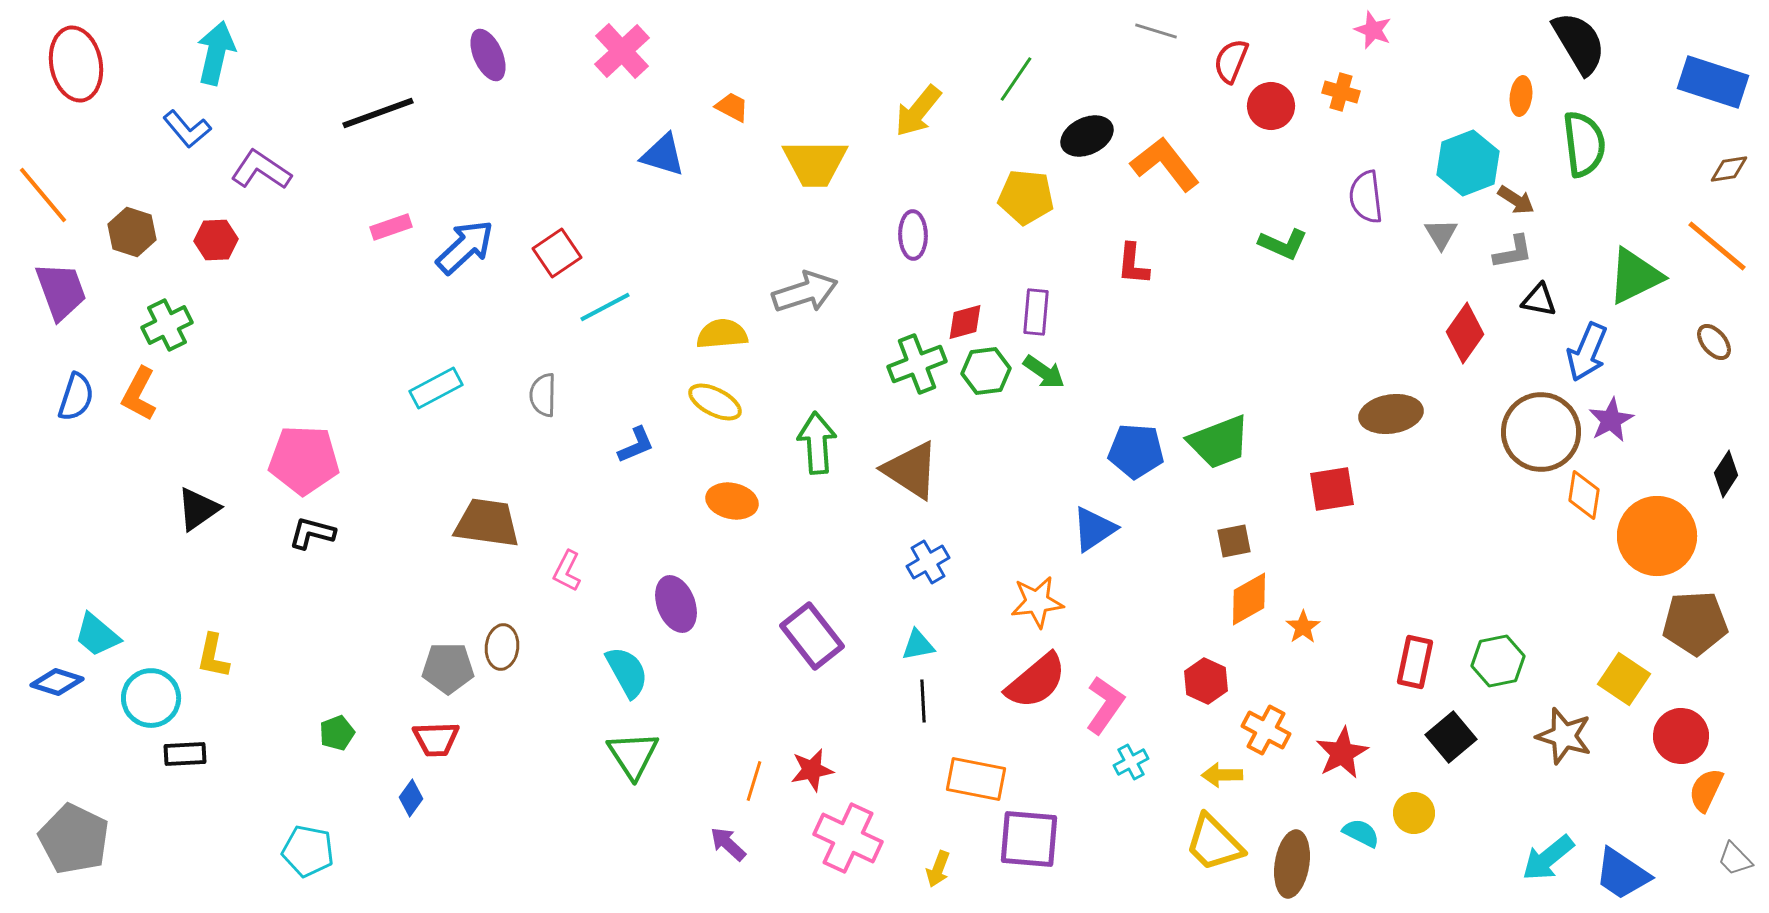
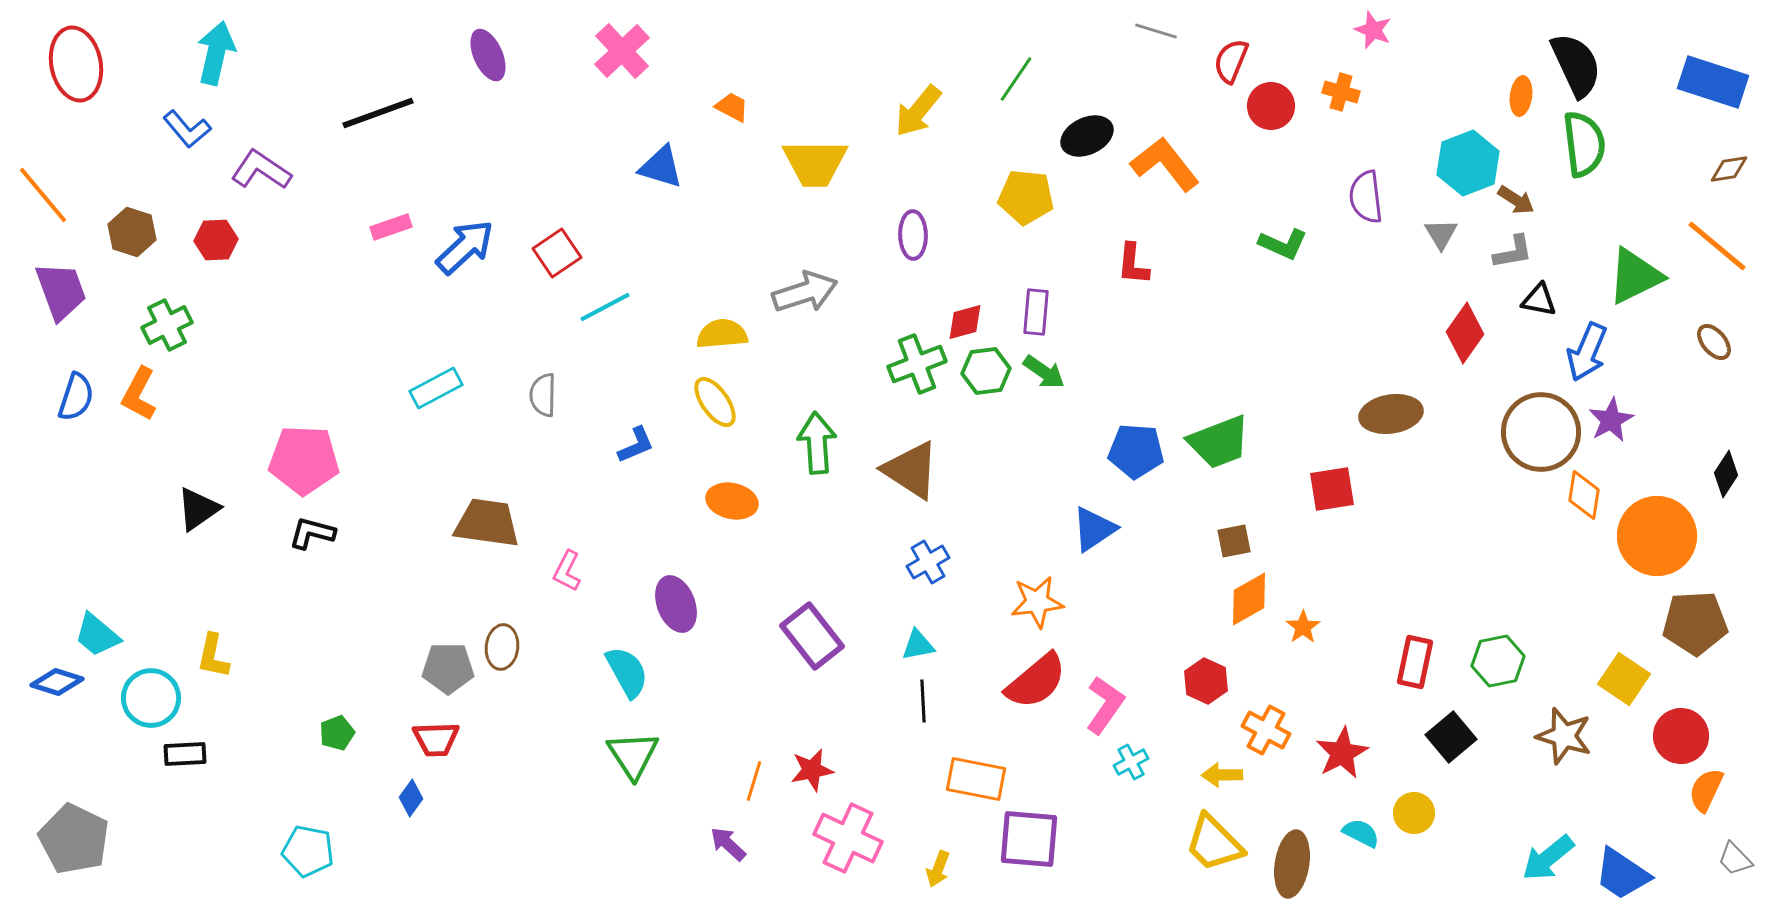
black semicircle at (1579, 43): moved 3 px left, 22 px down; rotated 6 degrees clockwise
blue triangle at (663, 155): moved 2 px left, 12 px down
yellow ellipse at (715, 402): rotated 28 degrees clockwise
